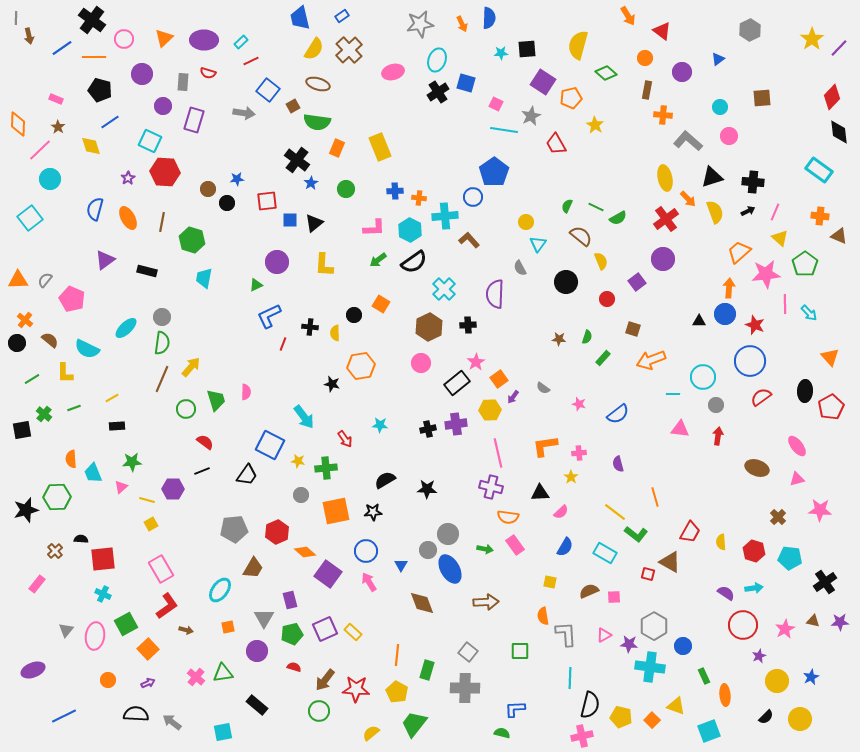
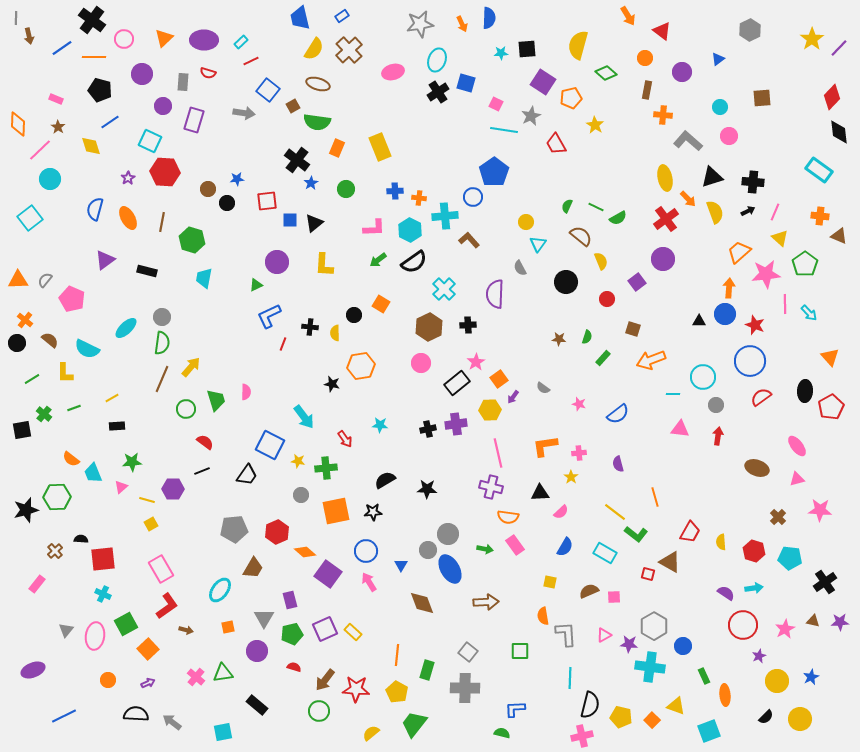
orange semicircle at (71, 459): rotated 48 degrees counterclockwise
